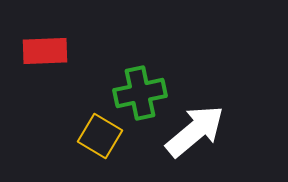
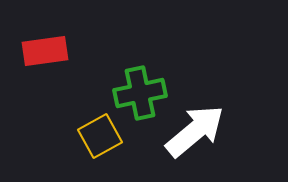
red rectangle: rotated 6 degrees counterclockwise
yellow square: rotated 30 degrees clockwise
